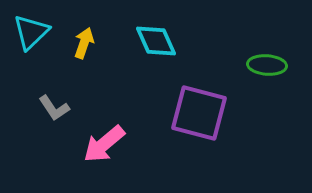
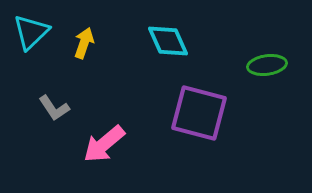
cyan diamond: moved 12 px right
green ellipse: rotated 12 degrees counterclockwise
